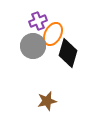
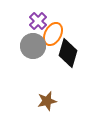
purple cross: rotated 24 degrees counterclockwise
